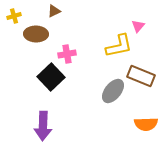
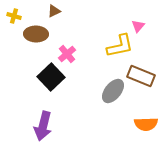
yellow cross: rotated 32 degrees clockwise
yellow L-shape: moved 1 px right
pink cross: rotated 30 degrees counterclockwise
purple arrow: rotated 12 degrees clockwise
